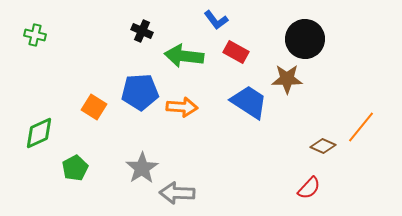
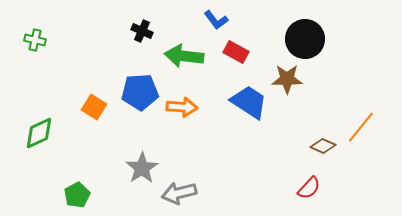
green cross: moved 5 px down
green pentagon: moved 2 px right, 27 px down
gray arrow: moved 2 px right; rotated 16 degrees counterclockwise
